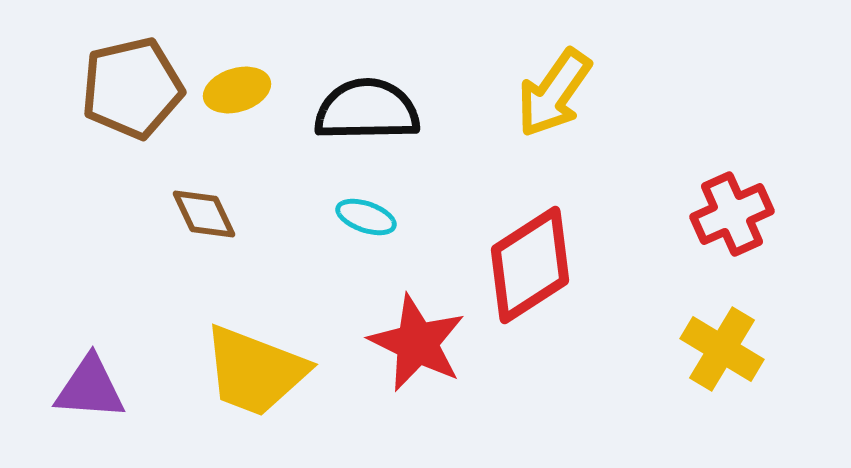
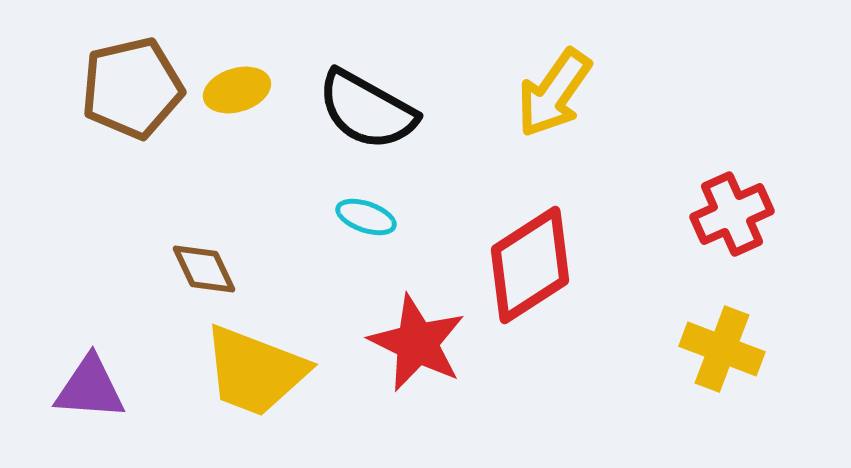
black semicircle: rotated 150 degrees counterclockwise
brown diamond: moved 55 px down
yellow cross: rotated 10 degrees counterclockwise
